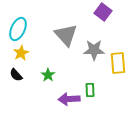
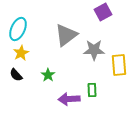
purple square: rotated 24 degrees clockwise
gray triangle: rotated 35 degrees clockwise
yellow rectangle: moved 1 px right, 2 px down
green rectangle: moved 2 px right
